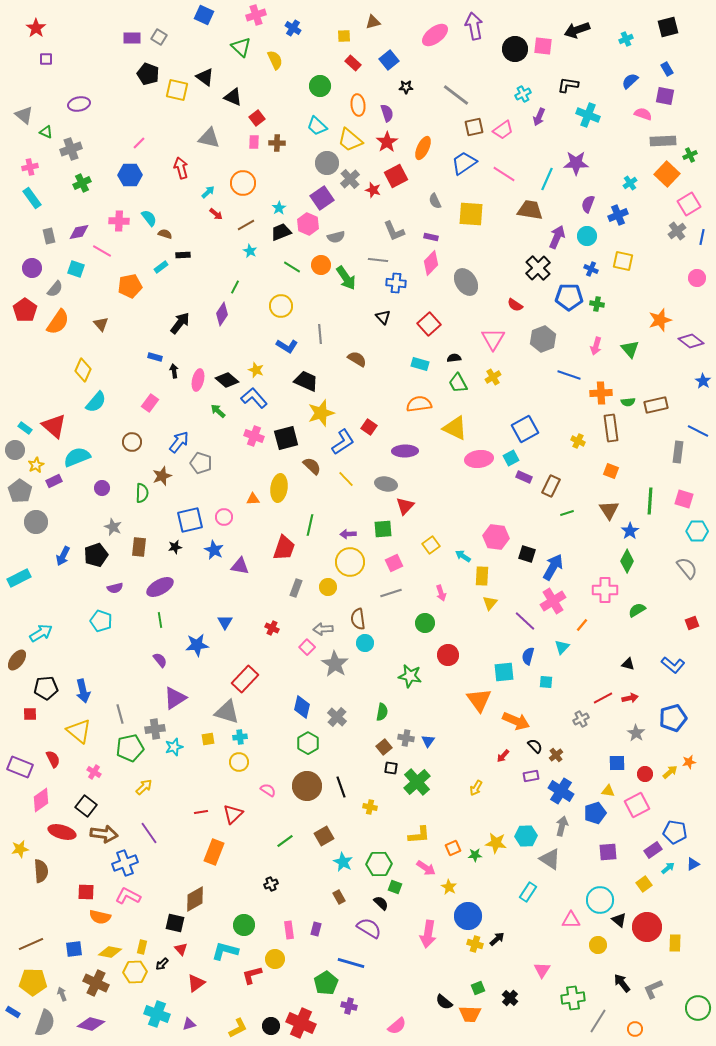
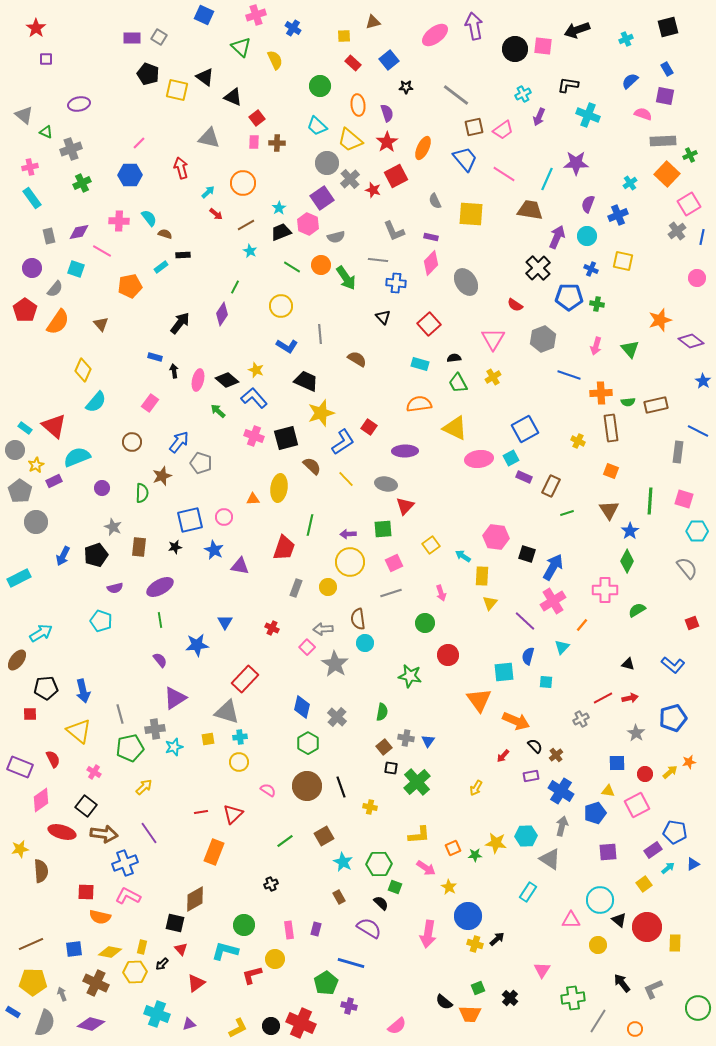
blue trapezoid at (464, 163): moved 1 px right, 4 px up; rotated 84 degrees clockwise
